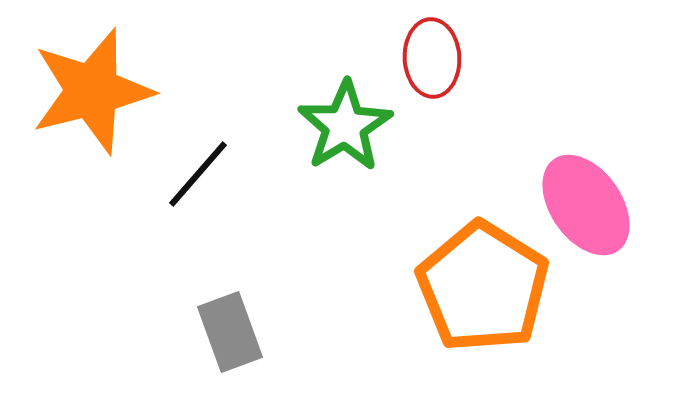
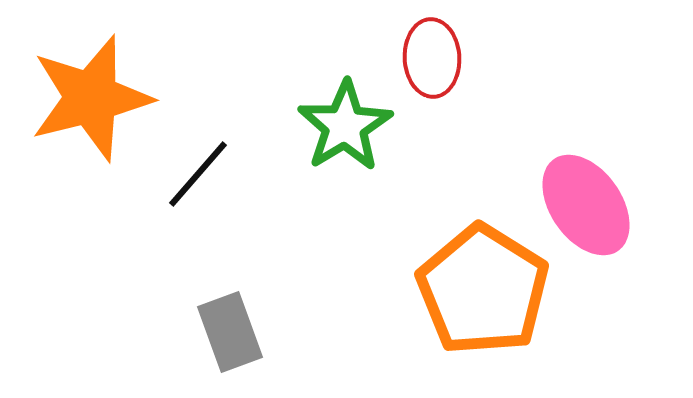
orange star: moved 1 px left, 7 px down
orange pentagon: moved 3 px down
